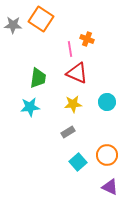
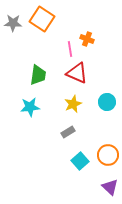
orange square: moved 1 px right
gray star: moved 2 px up
green trapezoid: moved 3 px up
yellow star: rotated 18 degrees counterclockwise
orange circle: moved 1 px right
cyan square: moved 2 px right, 1 px up
purple triangle: rotated 18 degrees clockwise
